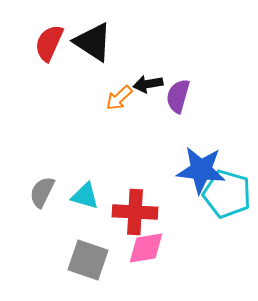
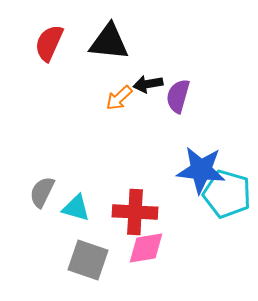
black triangle: moved 16 px right; rotated 27 degrees counterclockwise
cyan triangle: moved 9 px left, 12 px down
